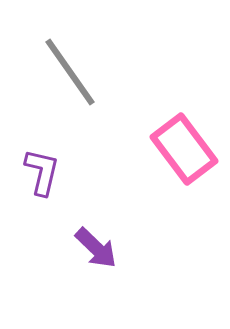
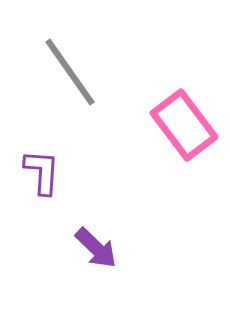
pink rectangle: moved 24 px up
purple L-shape: rotated 9 degrees counterclockwise
